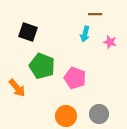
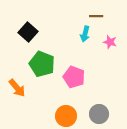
brown line: moved 1 px right, 2 px down
black square: rotated 24 degrees clockwise
green pentagon: moved 2 px up
pink pentagon: moved 1 px left, 1 px up
